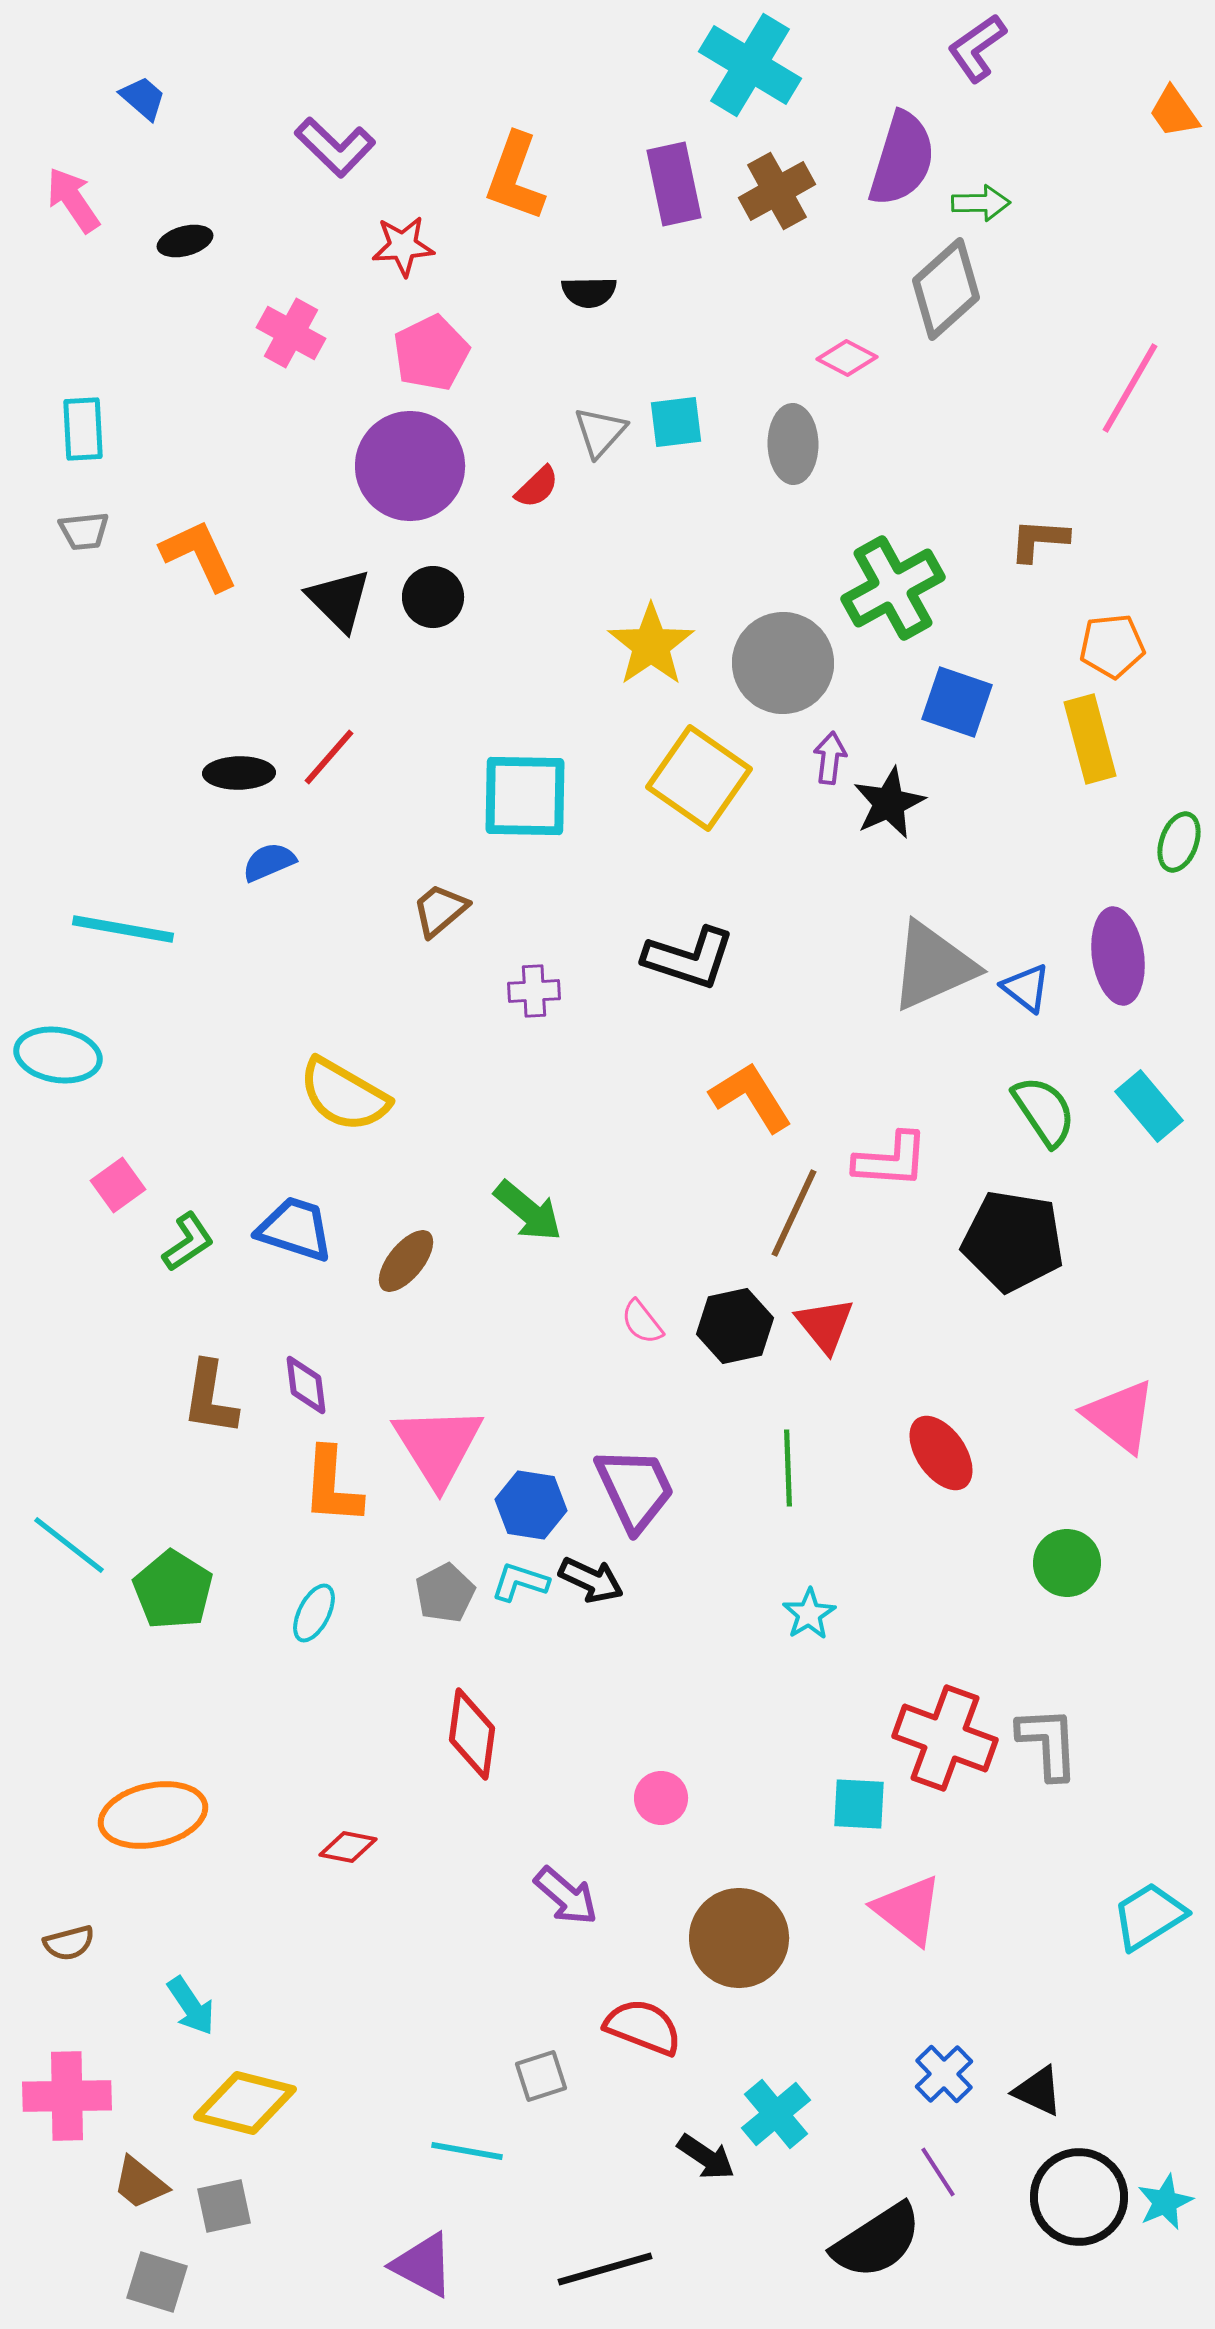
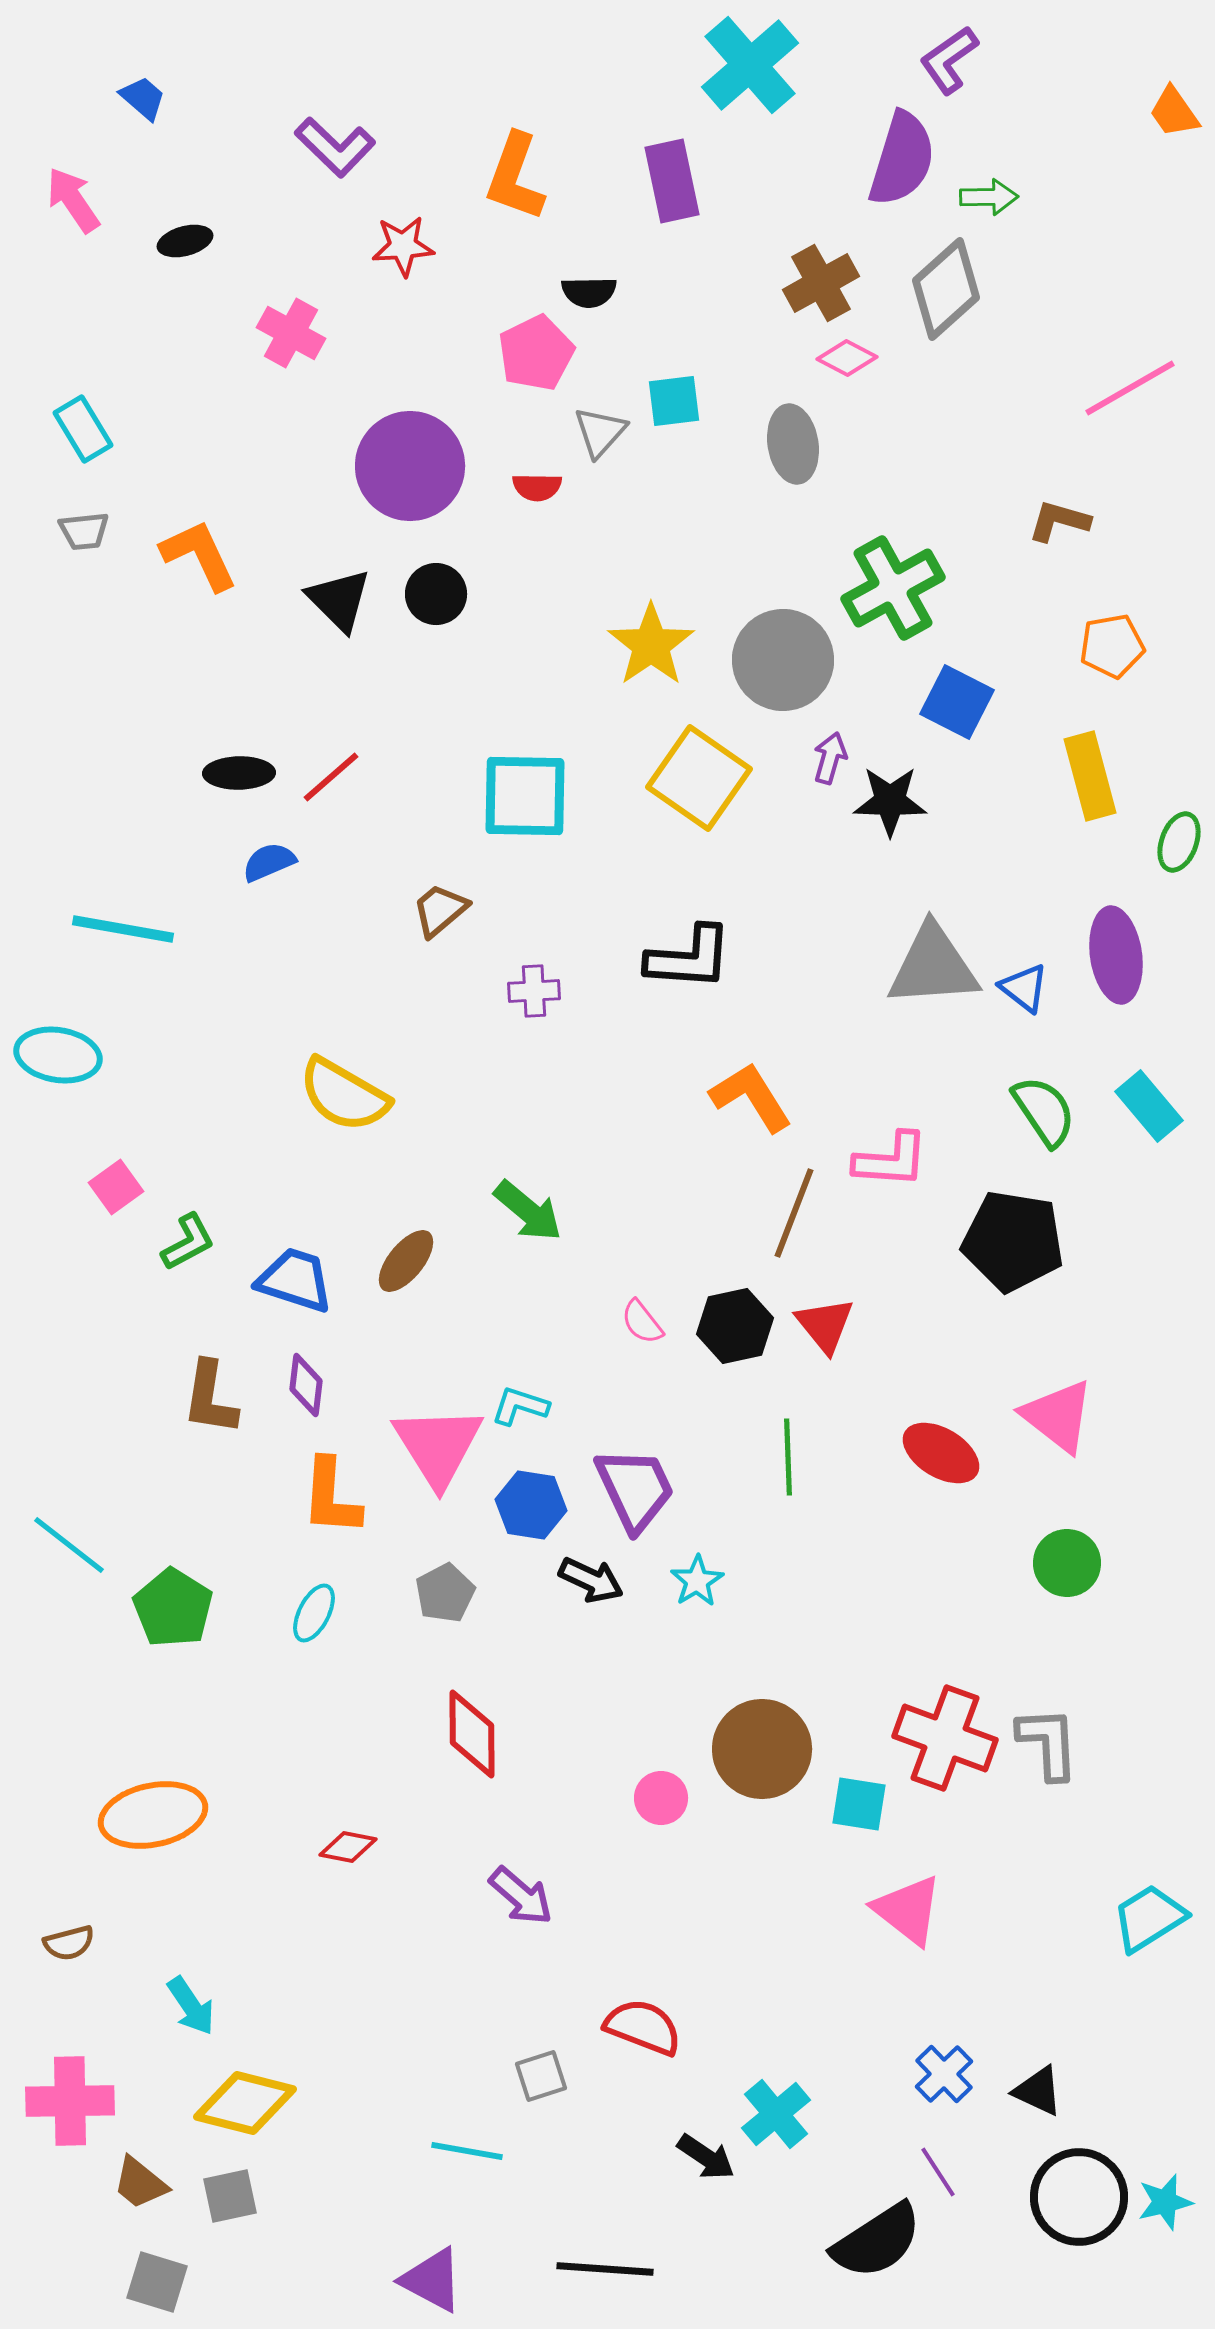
purple L-shape at (977, 48): moved 28 px left, 12 px down
cyan cross at (750, 65): rotated 18 degrees clockwise
purple rectangle at (674, 184): moved 2 px left, 3 px up
brown cross at (777, 191): moved 44 px right, 92 px down
green arrow at (981, 203): moved 8 px right, 6 px up
pink pentagon at (431, 353): moved 105 px right
pink line at (1130, 388): rotated 30 degrees clockwise
cyan square at (676, 422): moved 2 px left, 21 px up
cyan rectangle at (83, 429): rotated 28 degrees counterclockwise
gray ellipse at (793, 444): rotated 8 degrees counterclockwise
red semicircle at (537, 487): rotated 45 degrees clockwise
brown L-shape at (1039, 540): moved 20 px right, 19 px up; rotated 12 degrees clockwise
black circle at (433, 597): moved 3 px right, 3 px up
orange pentagon at (1112, 646): rotated 4 degrees counterclockwise
gray circle at (783, 663): moved 3 px up
blue square at (957, 702): rotated 8 degrees clockwise
yellow rectangle at (1090, 739): moved 37 px down
red line at (329, 757): moved 2 px right, 20 px down; rotated 8 degrees clockwise
purple arrow at (830, 758): rotated 9 degrees clockwise
black star at (889, 803): moved 1 px right, 2 px up; rotated 26 degrees clockwise
purple ellipse at (1118, 956): moved 2 px left, 1 px up
black L-shape at (689, 958): rotated 14 degrees counterclockwise
gray triangle at (933, 966): rotated 20 degrees clockwise
blue triangle at (1026, 988): moved 2 px left
pink square at (118, 1185): moved 2 px left, 2 px down
brown line at (794, 1213): rotated 4 degrees counterclockwise
blue trapezoid at (295, 1229): moved 51 px down
green L-shape at (188, 1242): rotated 6 degrees clockwise
purple diamond at (306, 1385): rotated 14 degrees clockwise
pink triangle at (1120, 1416): moved 62 px left
red ellipse at (941, 1453): rotated 24 degrees counterclockwise
green line at (788, 1468): moved 11 px up
orange L-shape at (332, 1486): moved 1 px left, 11 px down
cyan L-shape at (520, 1582): moved 176 px up
green pentagon at (173, 1590): moved 18 px down
cyan star at (809, 1614): moved 112 px left, 33 px up
red diamond at (472, 1734): rotated 8 degrees counterclockwise
cyan square at (859, 1804): rotated 6 degrees clockwise
purple arrow at (566, 1896): moved 45 px left
cyan trapezoid at (1149, 1916): moved 2 px down
brown circle at (739, 1938): moved 23 px right, 189 px up
pink cross at (67, 2096): moved 3 px right, 5 px down
cyan star at (1165, 2202): rotated 10 degrees clockwise
gray square at (224, 2206): moved 6 px right, 10 px up
purple triangle at (423, 2265): moved 9 px right, 15 px down
black line at (605, 2269): rotated 20 degrees clockwise
